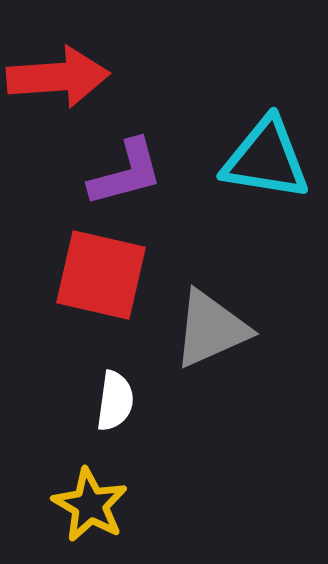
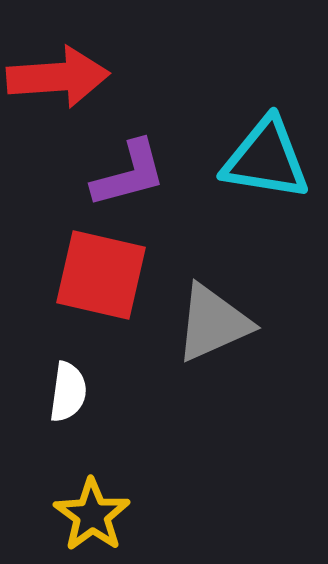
purple L-shape: moved 3 px right, 1 px down
gray triangle: moved 2 px right, 6 px up
white semicircle: moved 47 px left, 9 px up
yellow star: moved 2 px right, 10 px down; rotated 6 degrees clockwise
